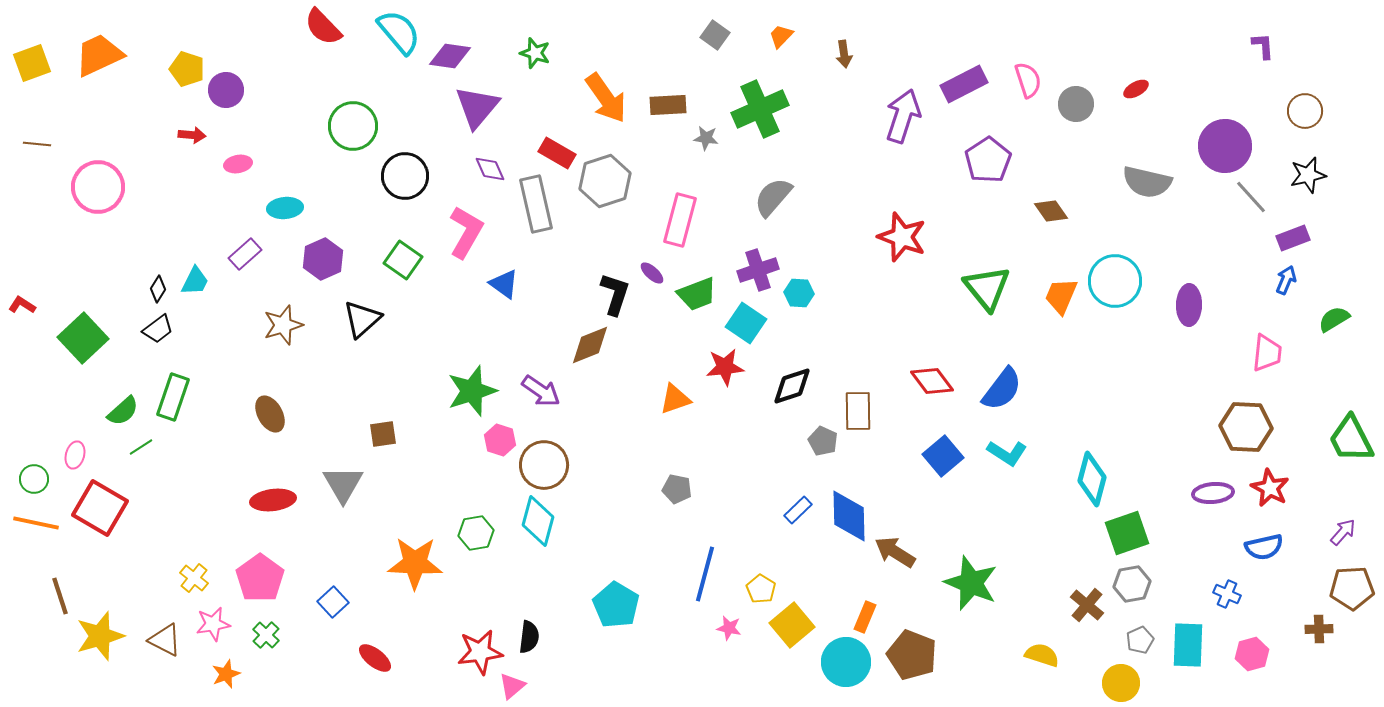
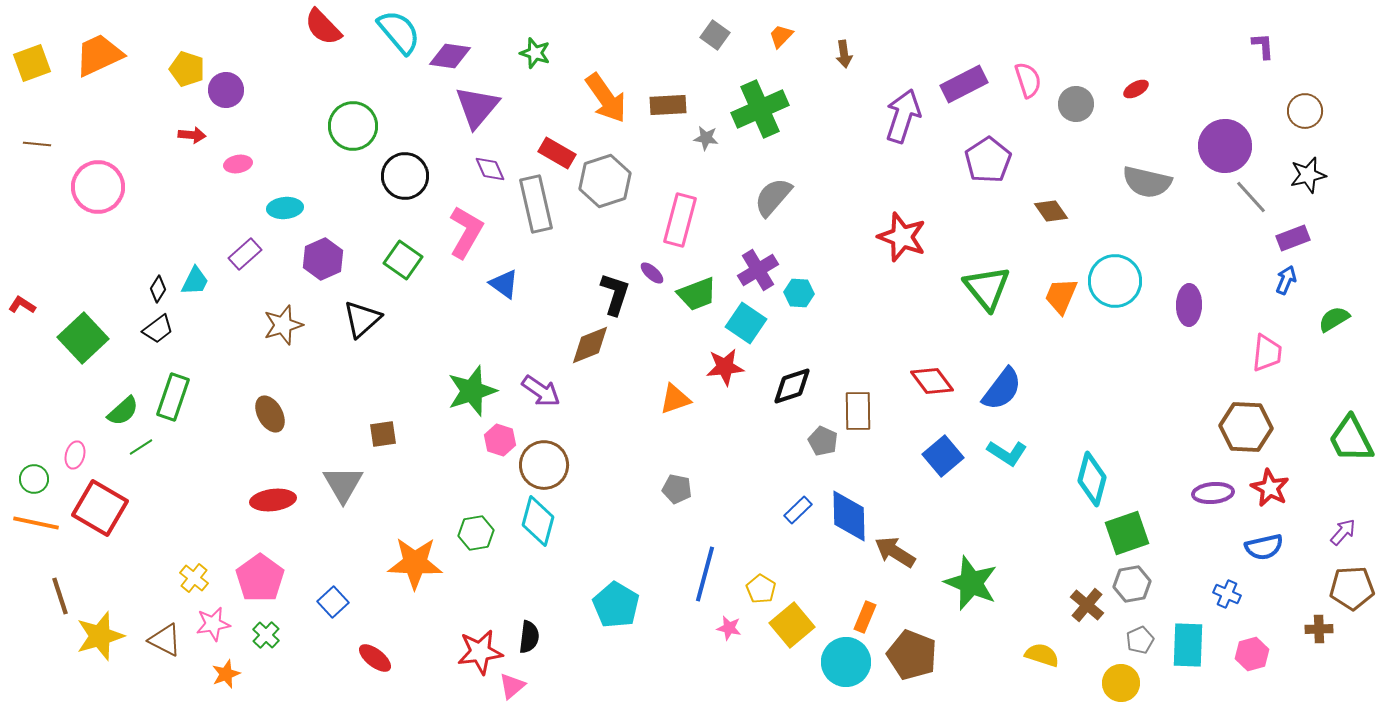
purple cross at (758, 270): rotated 12 degrees counterclockwise
